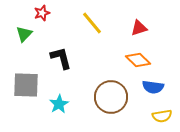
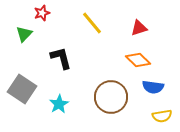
gray square: moved 4 px left, 4 px down; rotated 32 degrees clockwise
